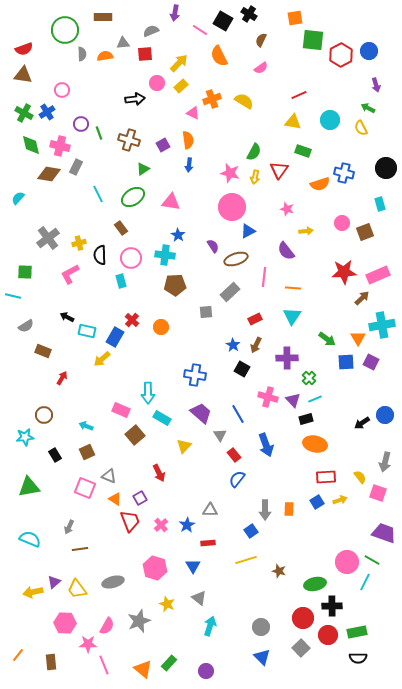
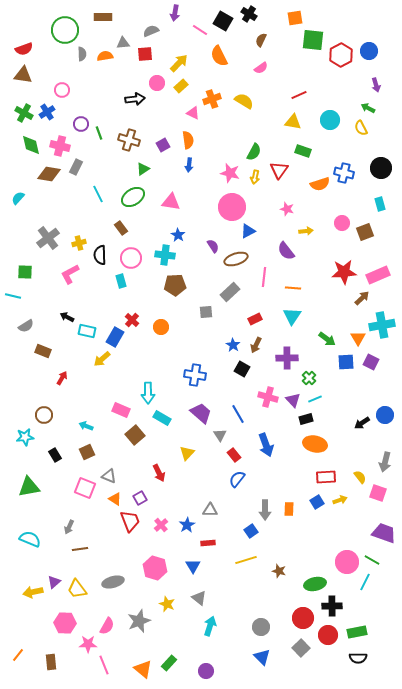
black circle at (386, 168): moved 5 px left
yellow triangle at (184, 446): moved 3 px right, 7 px down
